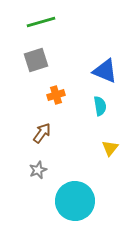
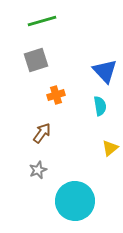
green line: moved 1 px right, 1 px up
blue triangle: rotated 24 degrees clockwise
yellow triangle: rotated 12 degrees clockwise
